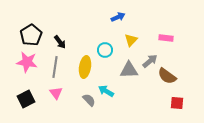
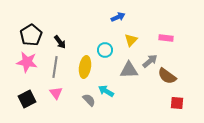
black square: moved 1 px right
